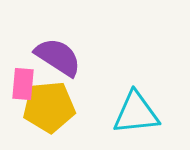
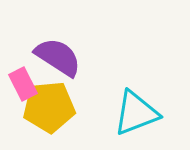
pink rectangle: rotated 32 degrees counterclockwise
cyan triangle: rotated 15 degrees counterclockwise
